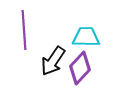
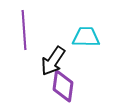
purple diamond: moved 17 px left, 18 px down; rotated 36 degrees counterclockwise
